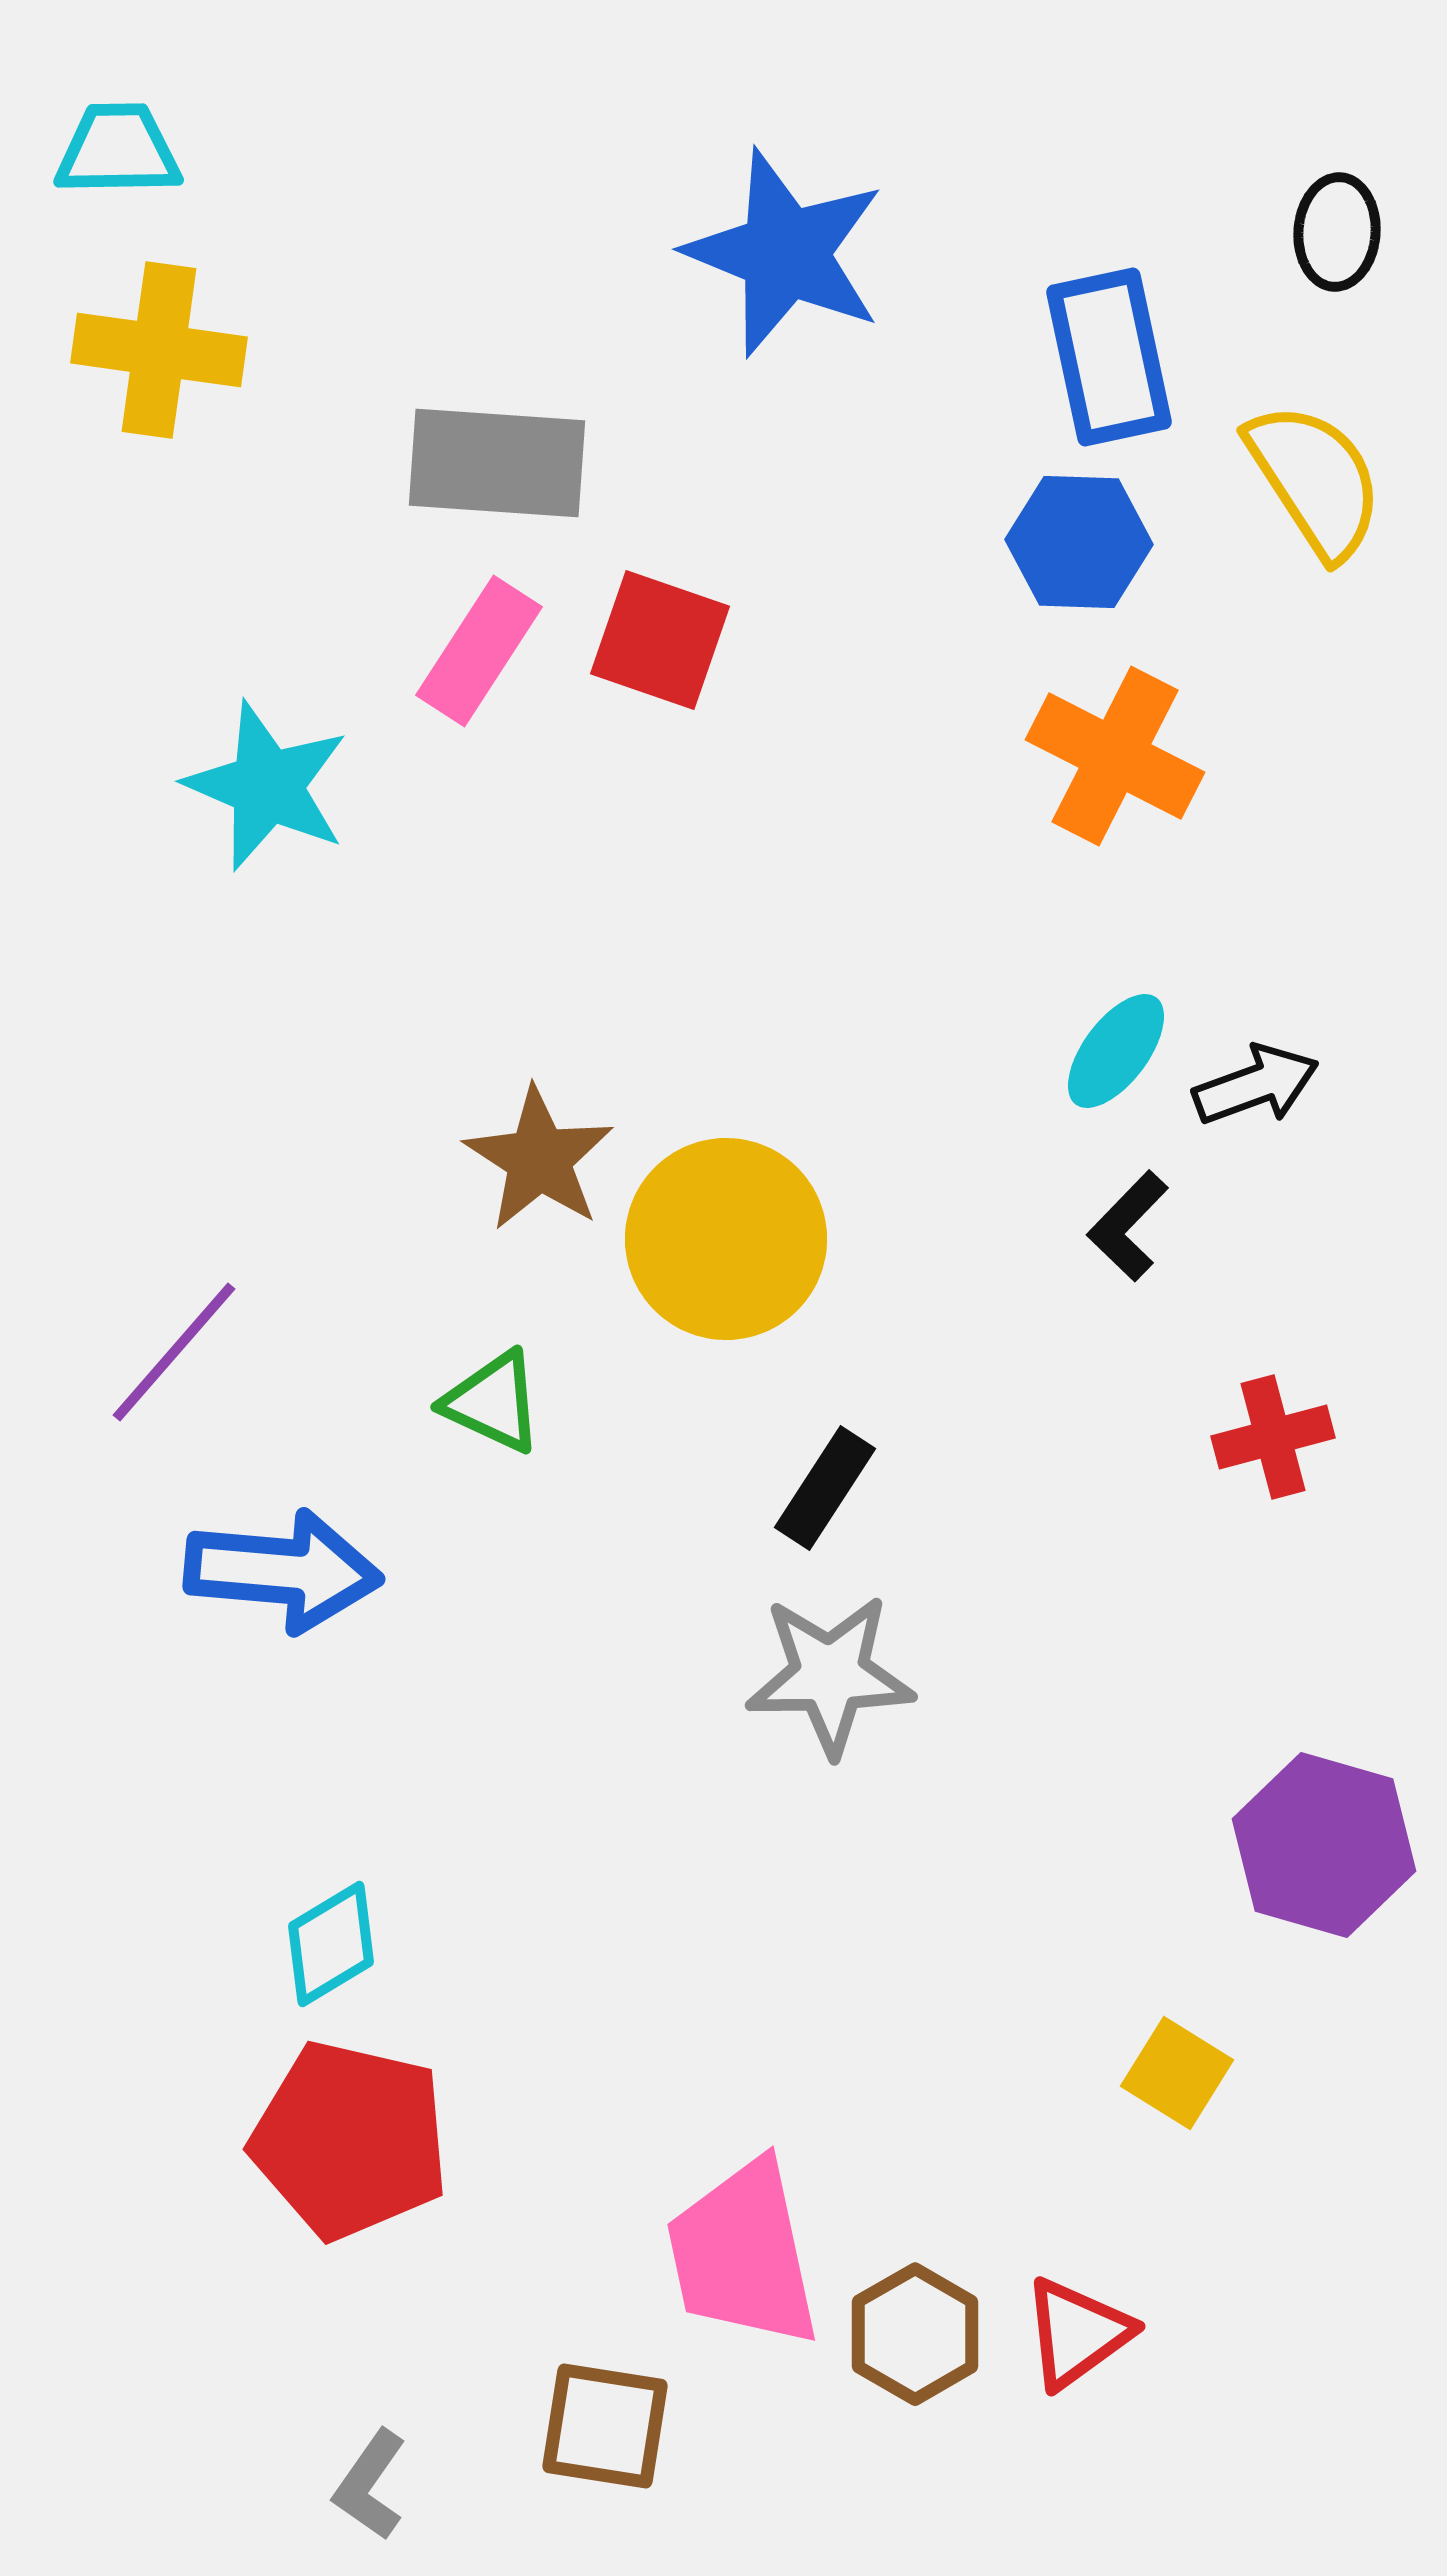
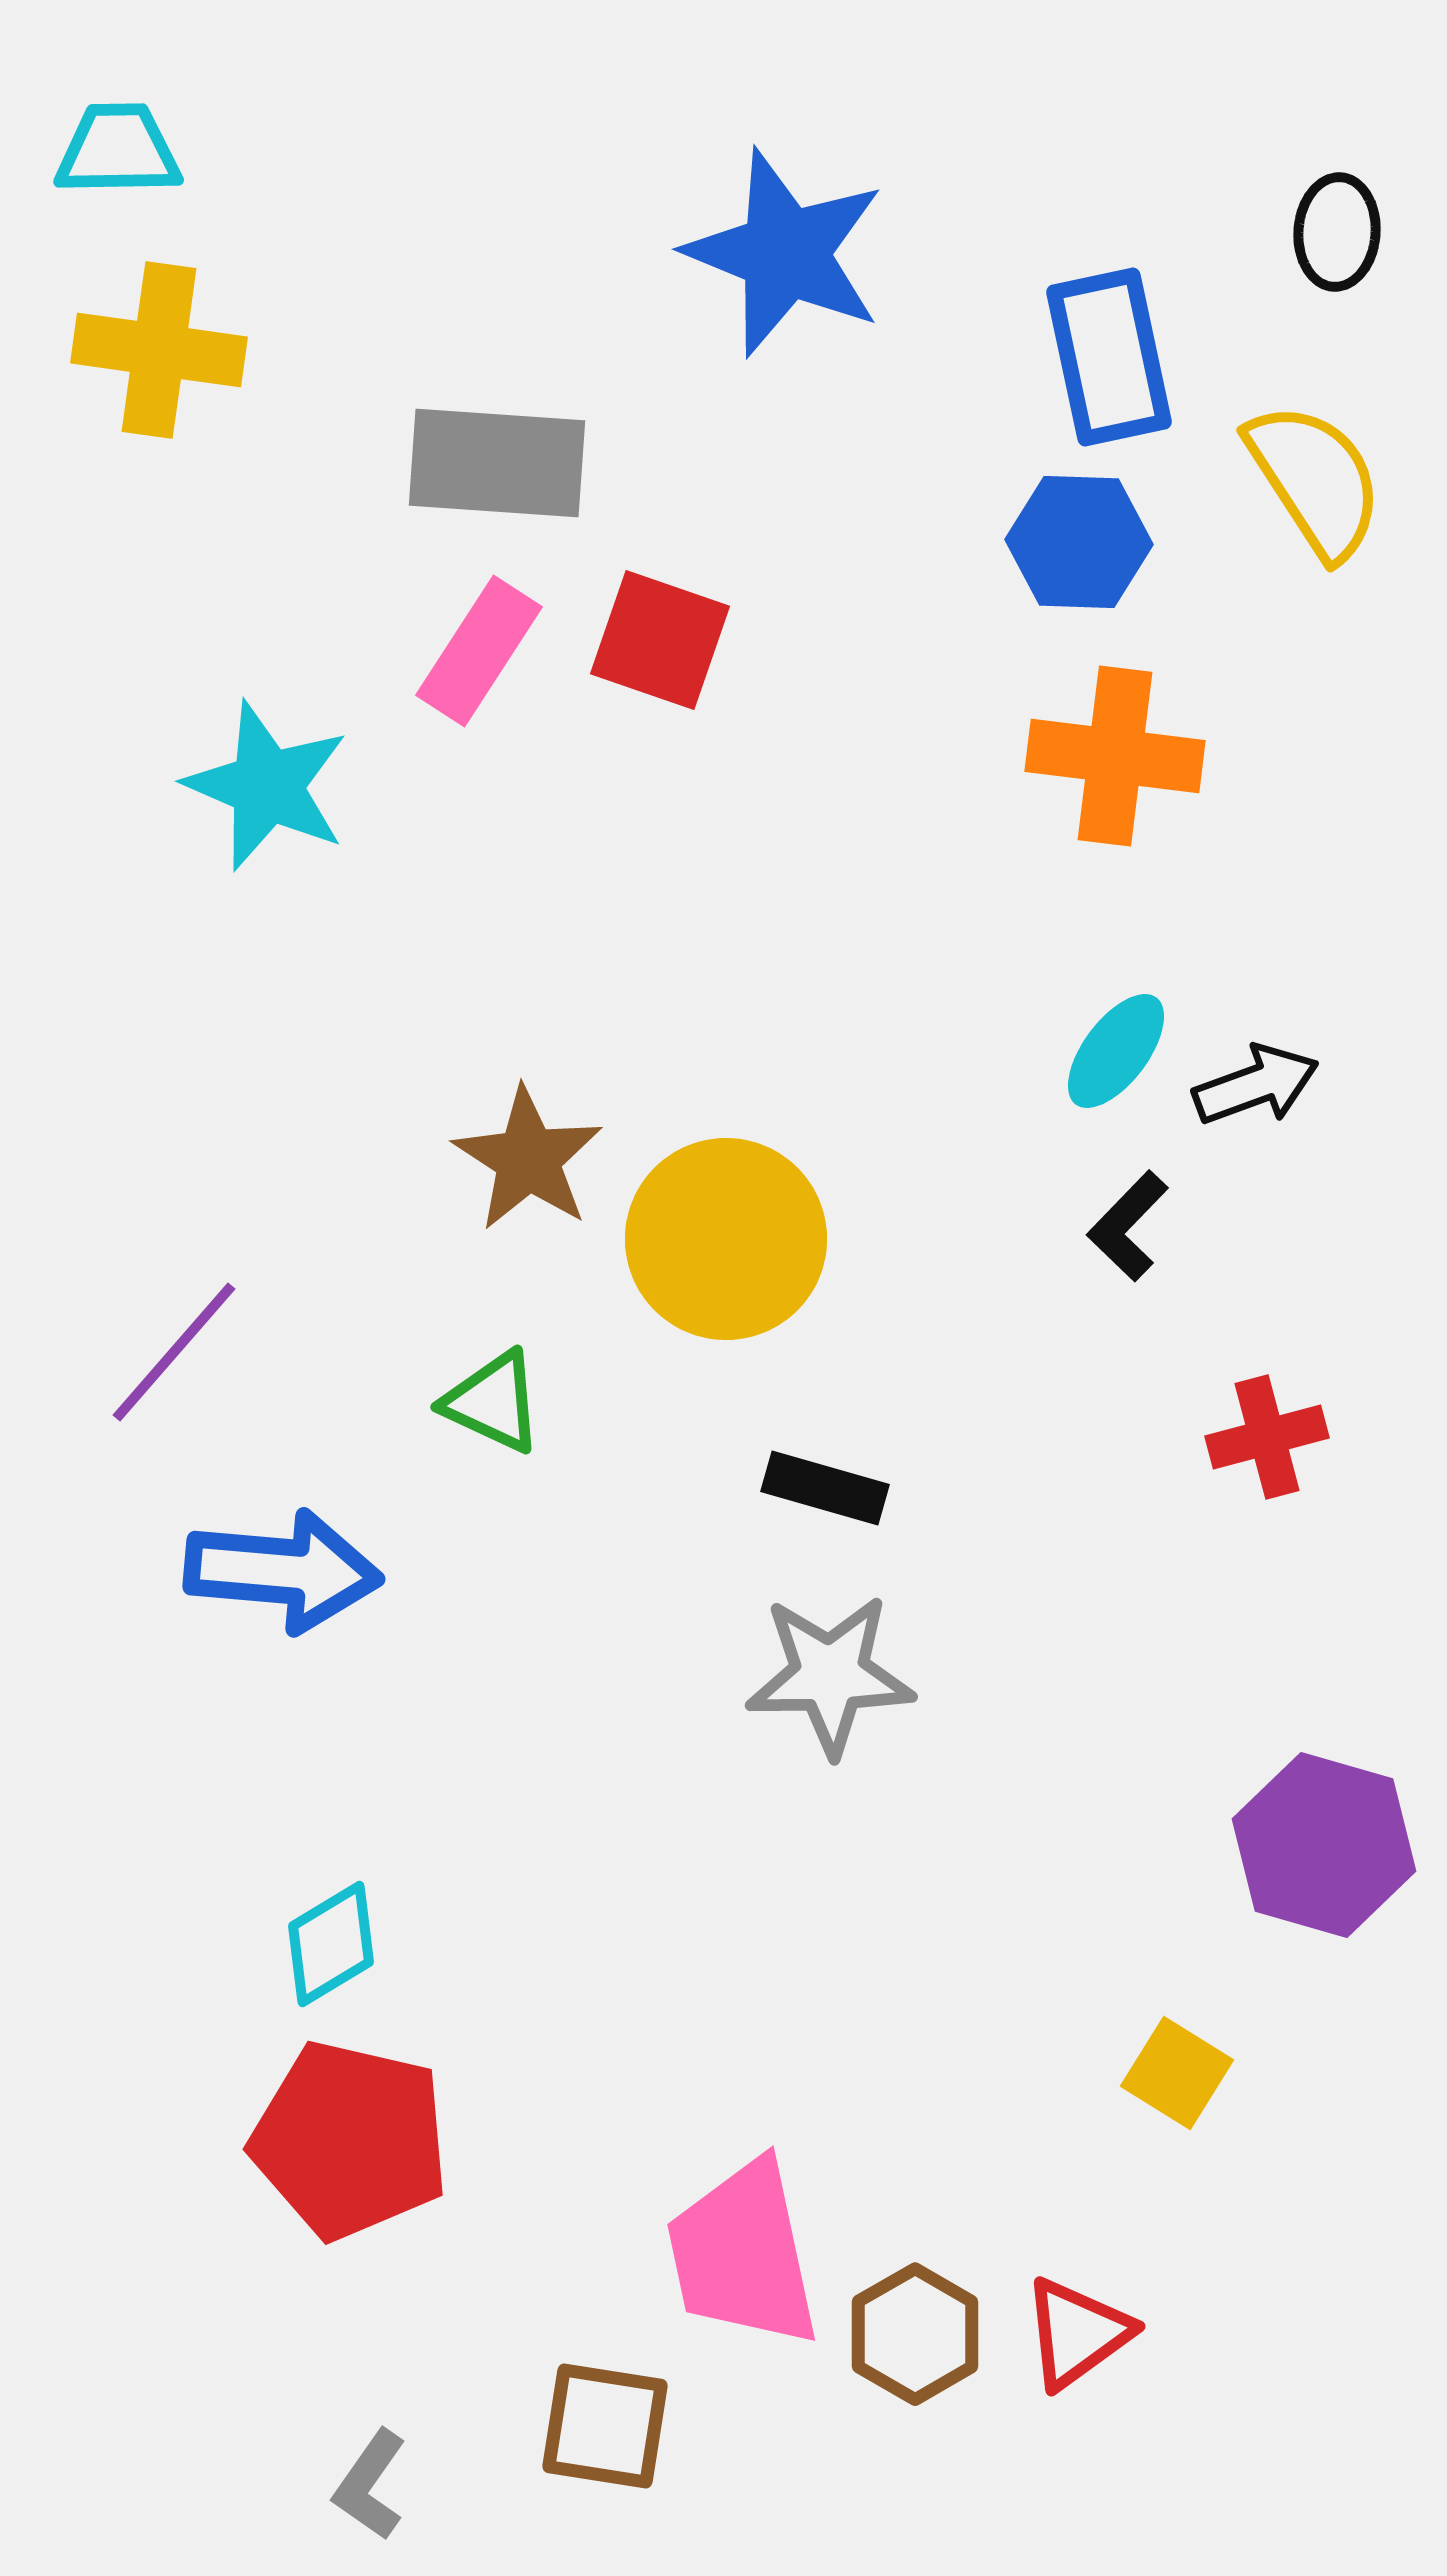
orange cross: rotated 20 degrees counterclockwise
brown star: moved 11 px left
red cross: moved 6 px left
black rectangle: rotated 73 degrees clockwise
